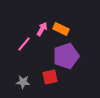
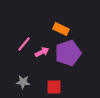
pink arrow: moved 23 px down; rotated 32 degrees clockwise
purple pentagon: moved 2 px right, 3 px up
red square: moved 4 px right, 10 px down; rotated 14 degrees clockwise
